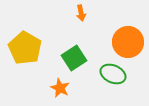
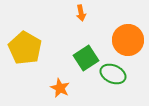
orange circle: moved 2 px up
green square: moved 12 px right
